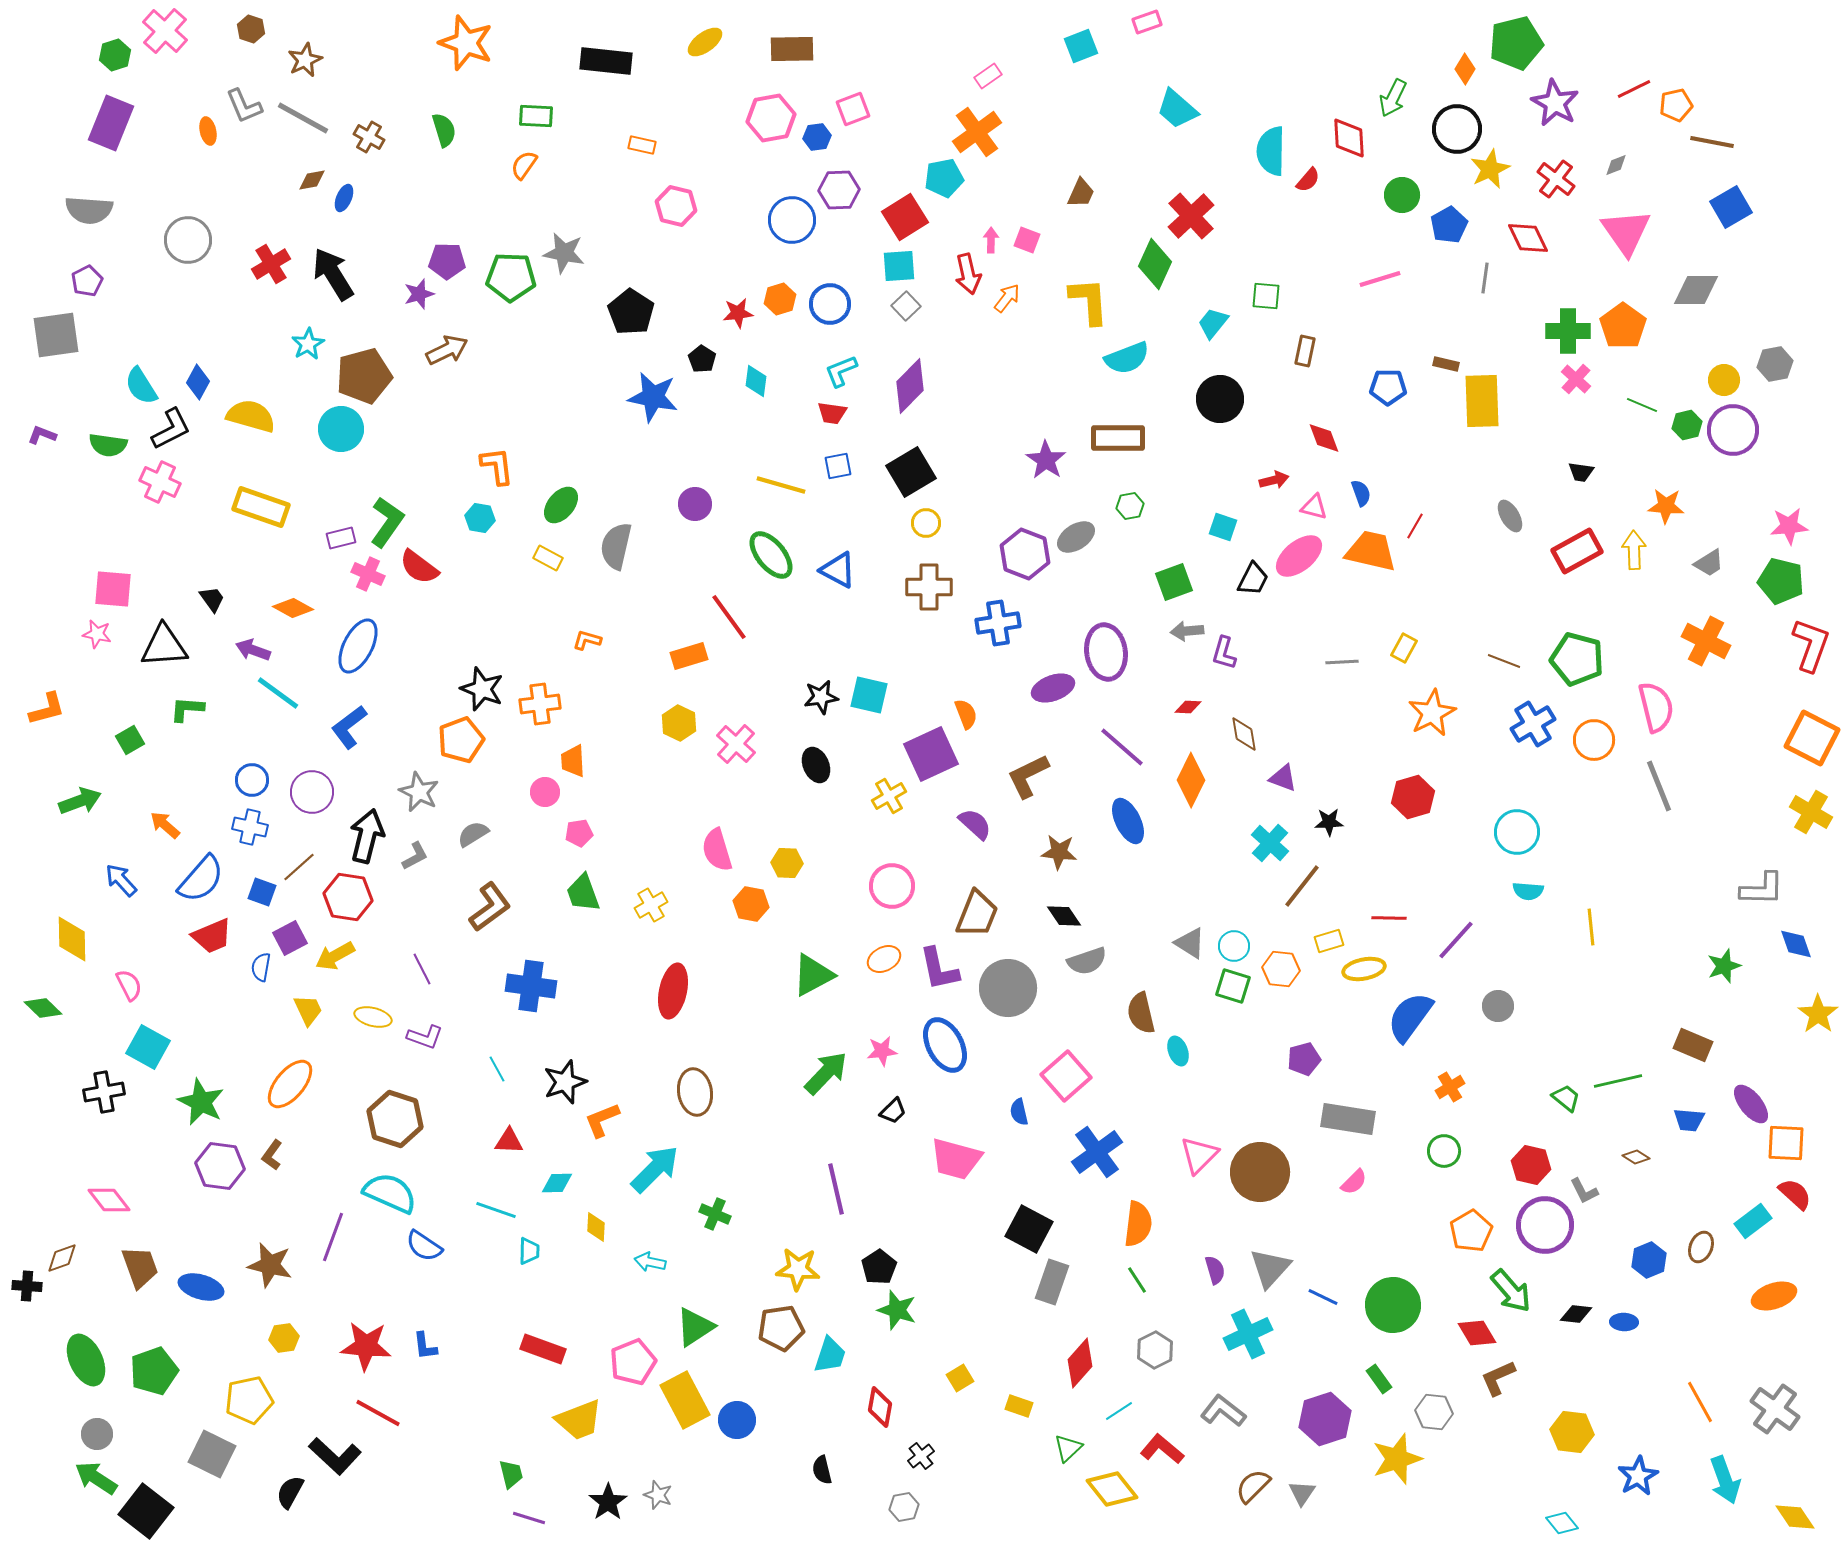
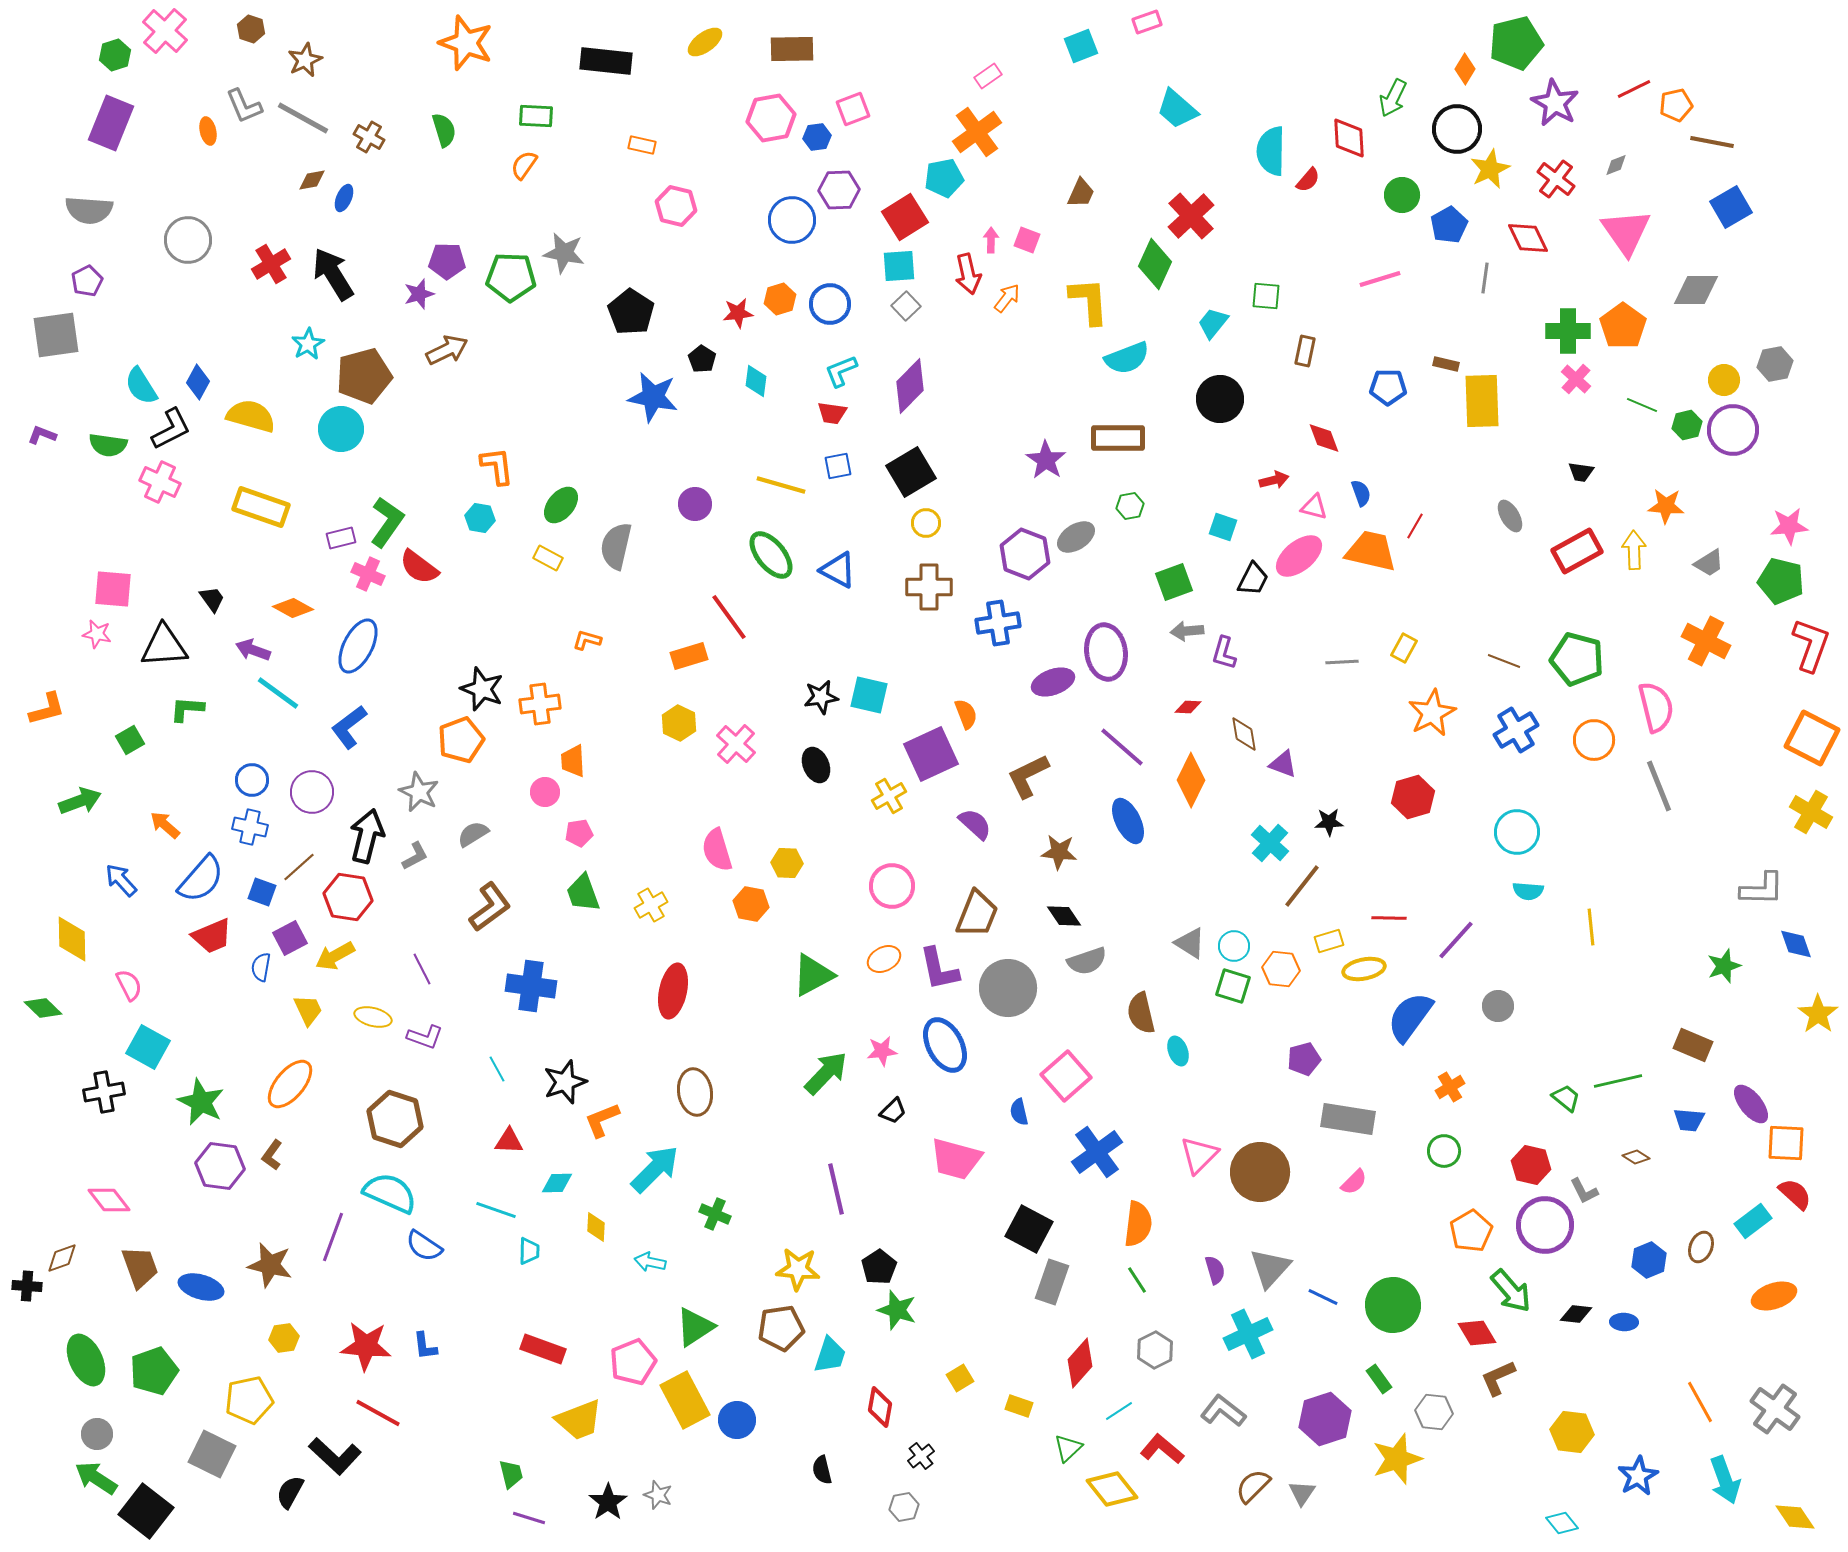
purple ellipse at (1053, 688): moved 6 px up
blue cross at (1533, 724): moved 17 px left, 6 px down
purple triangle at (1283, 778): moved 14 px up
